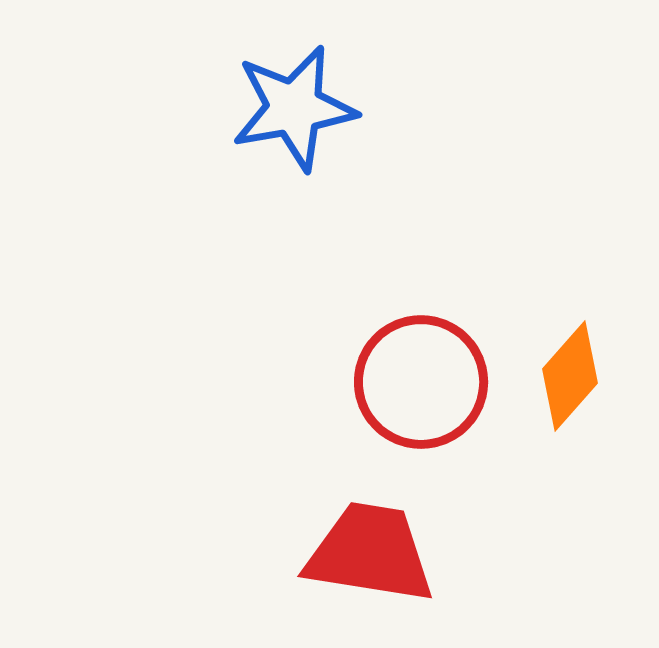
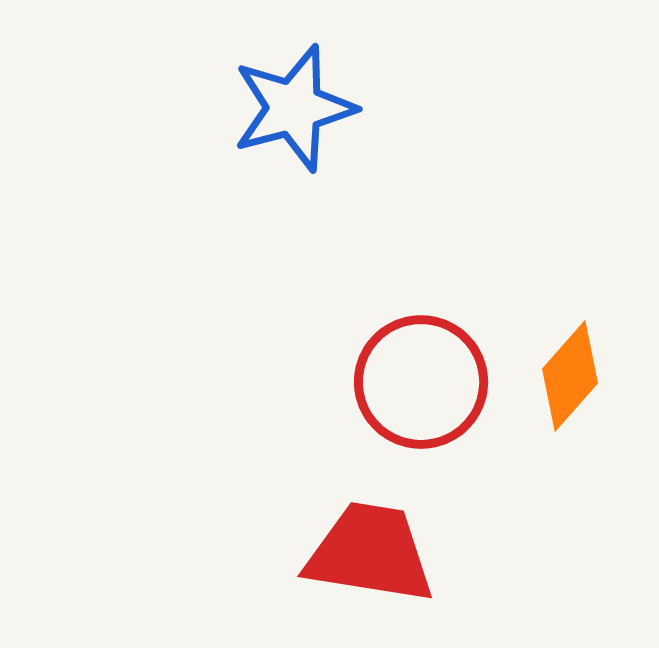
blue star: rotated 5 degrees counterclockwise
